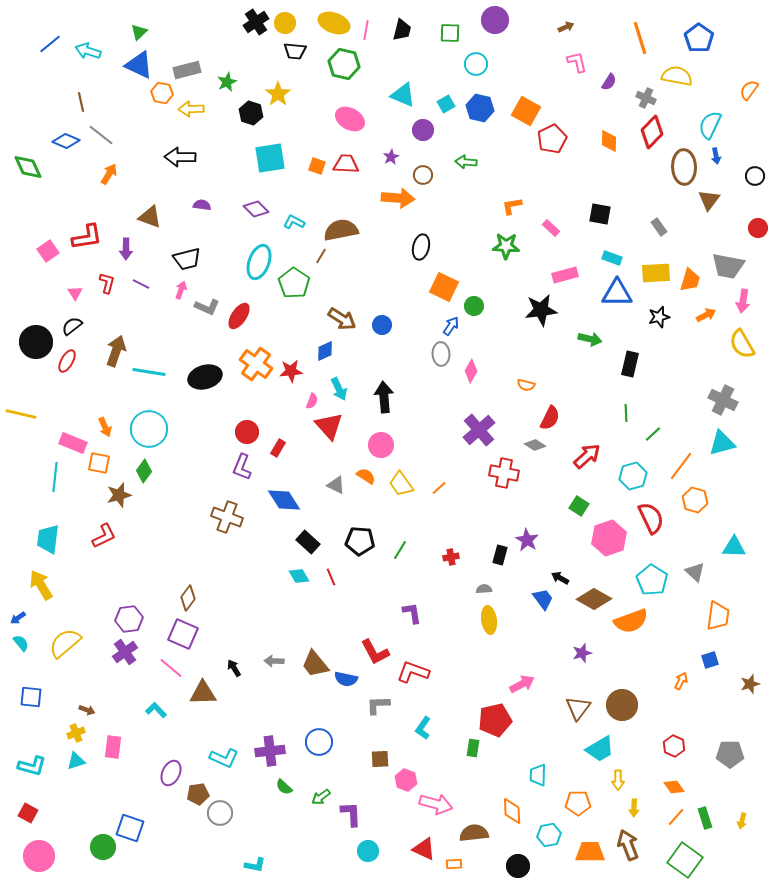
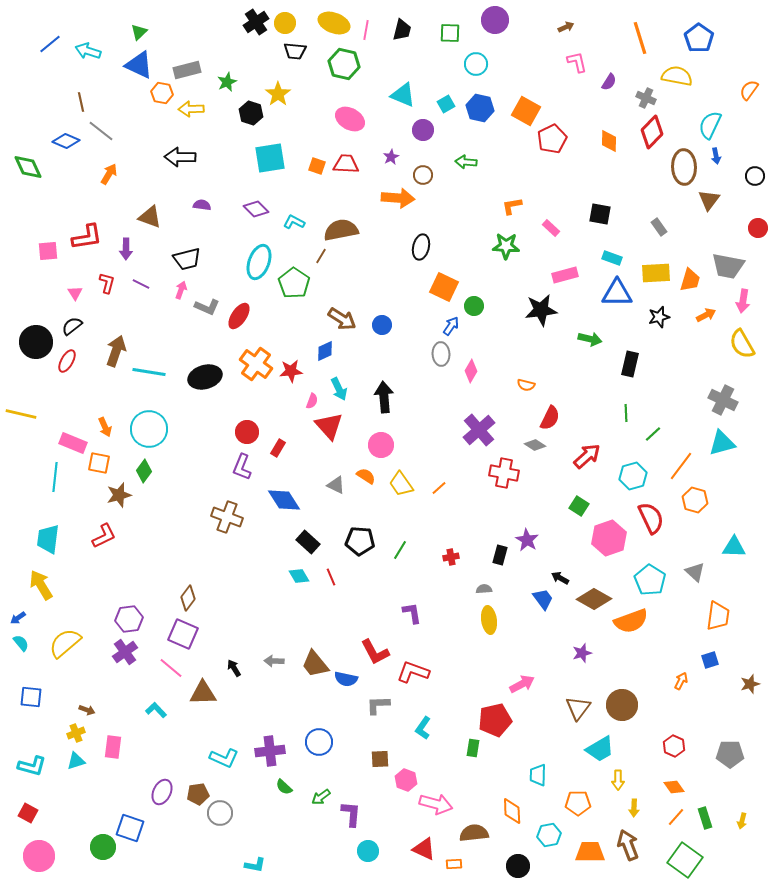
gray line at (101, 135): moved 4 px up
pink square at (48, 251): rotated 30 degrees clockwise
cyan pentagon at (652, 580): moved 2 px left
purple ellipse at (171, 773): moved 9 px left, 19 px down
purple L-shape at (351, 814): rotated 8 degrees clockwise
